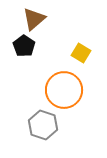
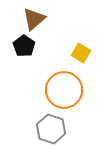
gray hexagon: moved 8 px right, 4 px down
